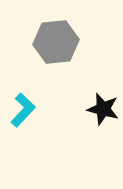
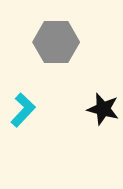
gray hexagon: rotated 6 degrees clockwise
